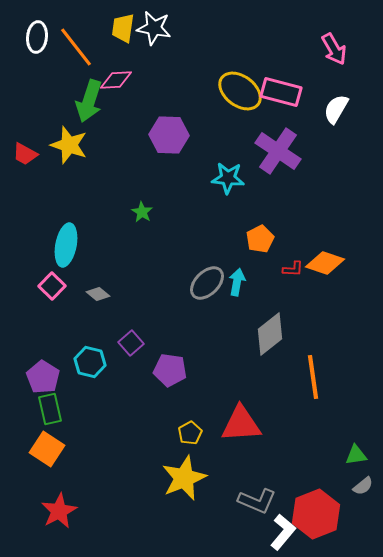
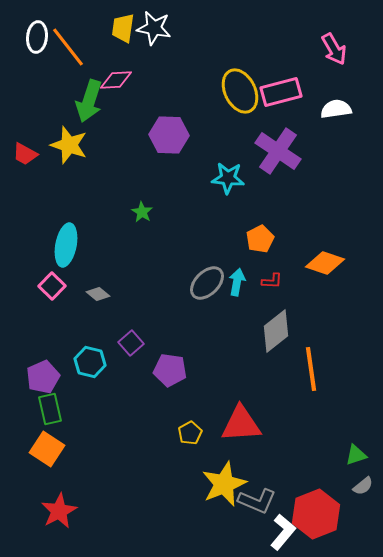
orange line at (76, 47): moved 8 px left
yellow ellipse at (240, 91): rotated 27 degrees clockwise
pink rectangle at (281, 92): rotated 30 degrees counterclockwise
white semicircle at (336, 109): rotated 52 degrees clockwise
red L-shape at (293, 269): moved 21 px left, 12 px down
gray diamond at (270, 334): moved 6 px right, 3 px up
purple pentagon at (43, 377): rotated 16 degrees clockwise
orange line at (313, 377): moved 2 px left, 8 px up
green triangle at (356, 455): rotated 10 degrees counterclockwise
yellow star at (184, 478): moved 40 px right, 6 px down
